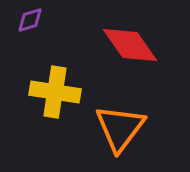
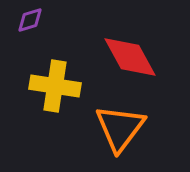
red diamond: moved 12 px down; rotated 6 degrees clockwise
yellow cross: moved 6 px up
